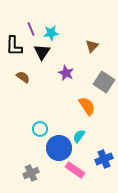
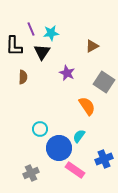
brown triangle: rotated 16 degrees clockwise
purple star: moved 1 px right
brown semicircle: rotated 56 degrees clockwise
